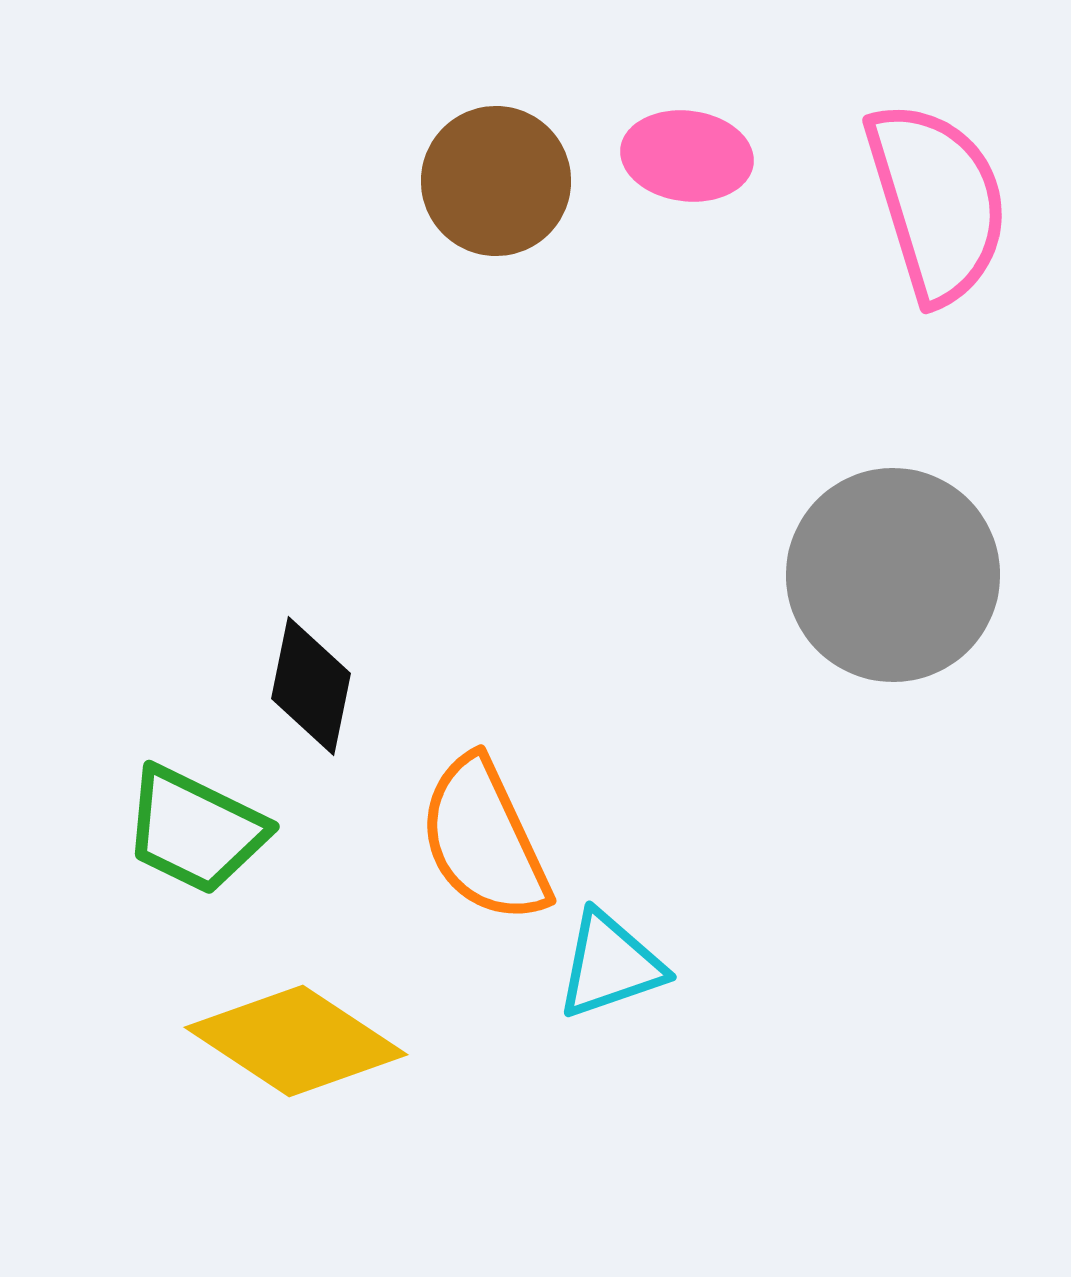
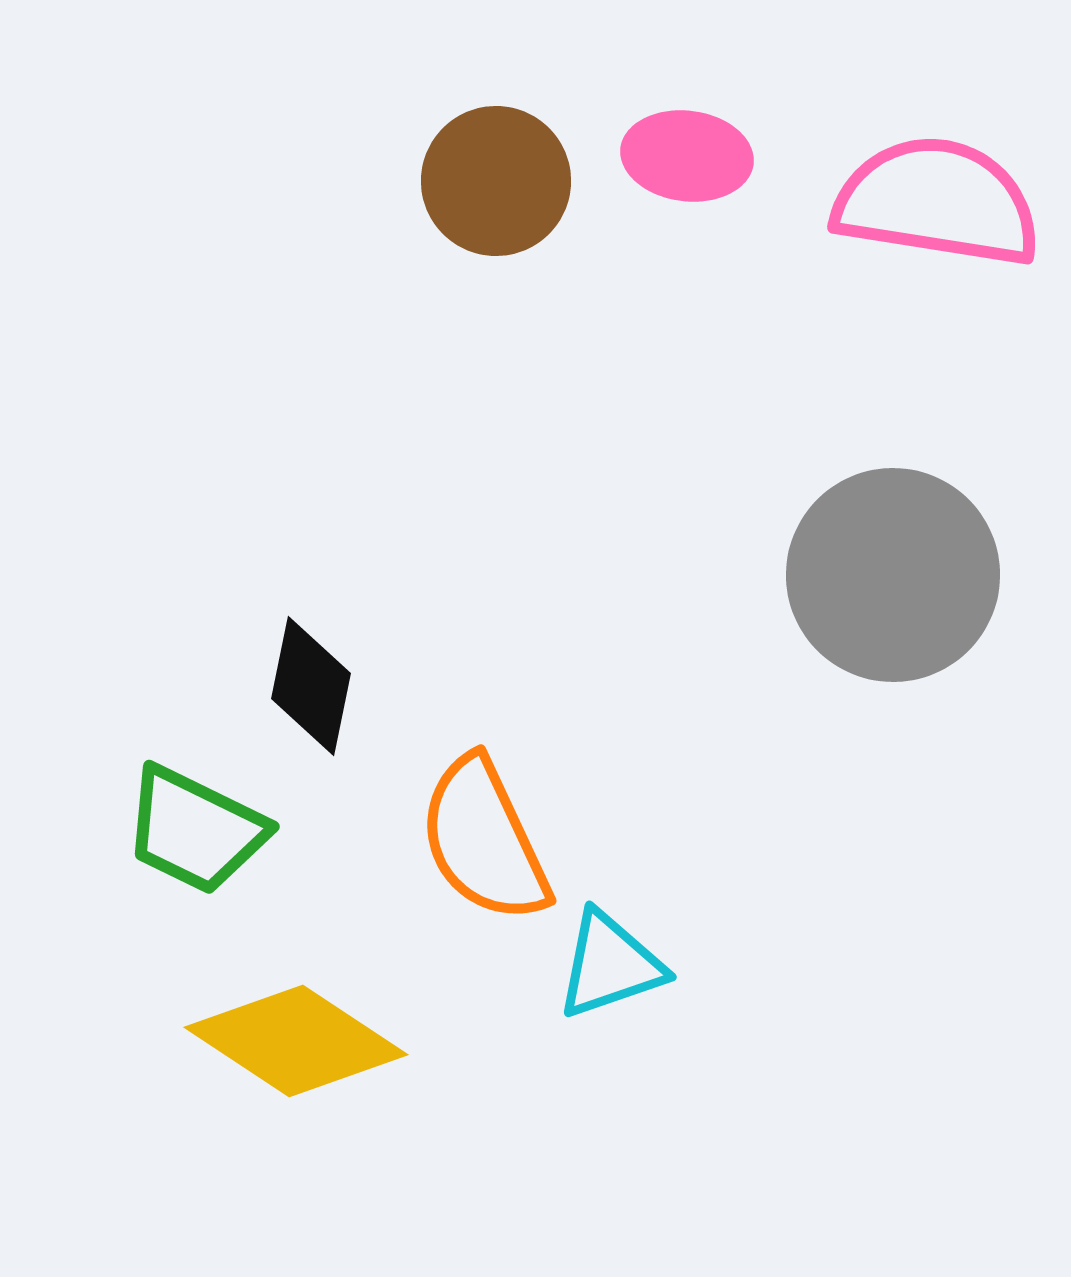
pink semicircle: rotated 64 degrees counterclockwise
